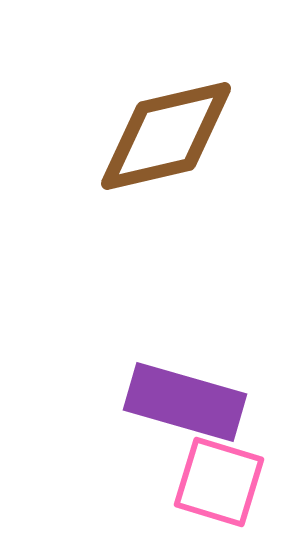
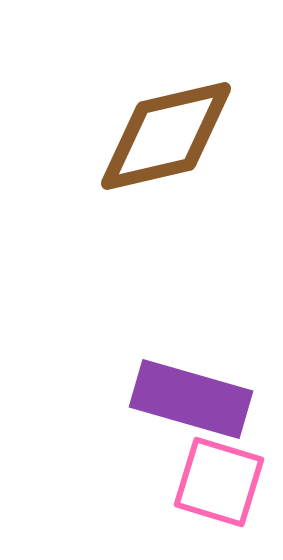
purple rectangle: moved 6 px right, 3 px up
